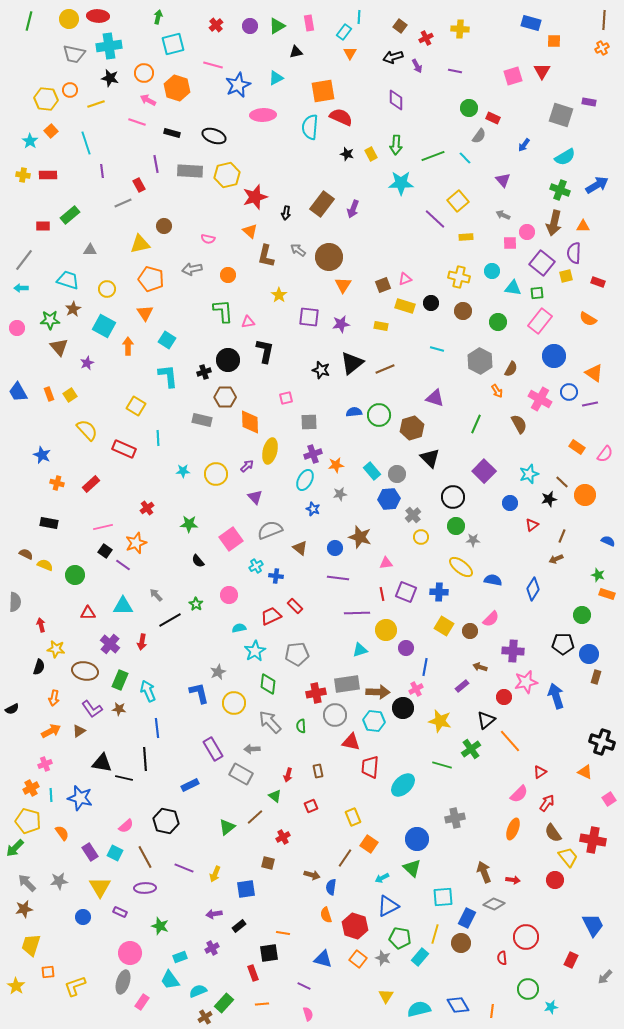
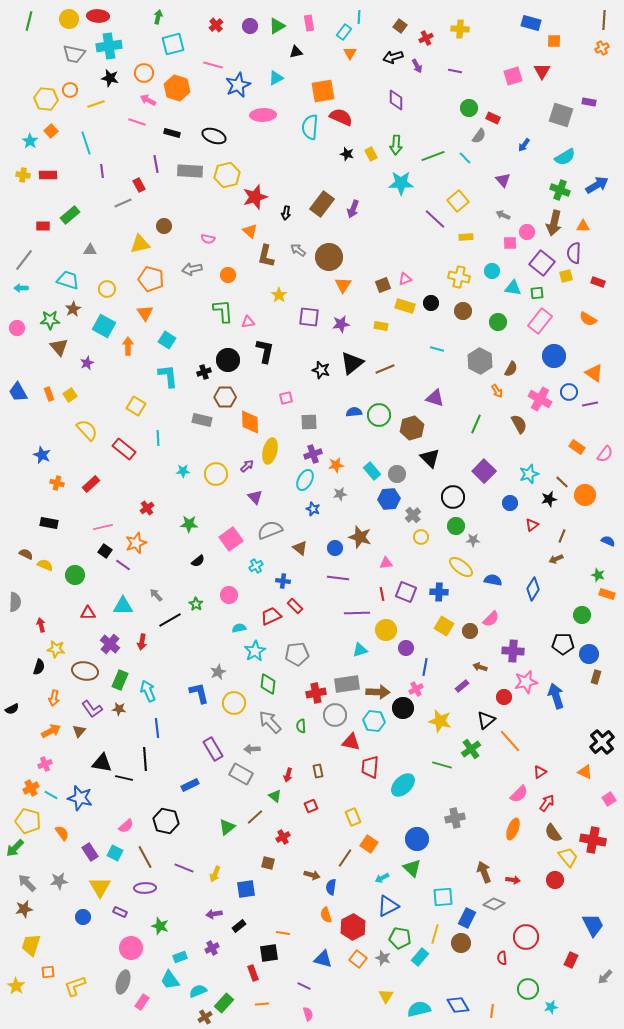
red rectangle at (124, 449): rotated 15 degrees clockwise
black semicircle at (198, 561): rotated 88 degrees counterclockwise
blue cross at (276, 576): moved 7 px right, 5 px down
brown triangle at (79, 731): rotated 16 degrees counterclockwise
black cross at (602, 742): rotated 30 degrees clockwise
cyan line at (51, 795): rotated 56 degrees counterclockwise
red hexagon at (355, 926): moved 2 px left, 1 px down; rotated 15 degrees clockwise
pink circle at (130, 953): moved 1 px right, 5 px up
